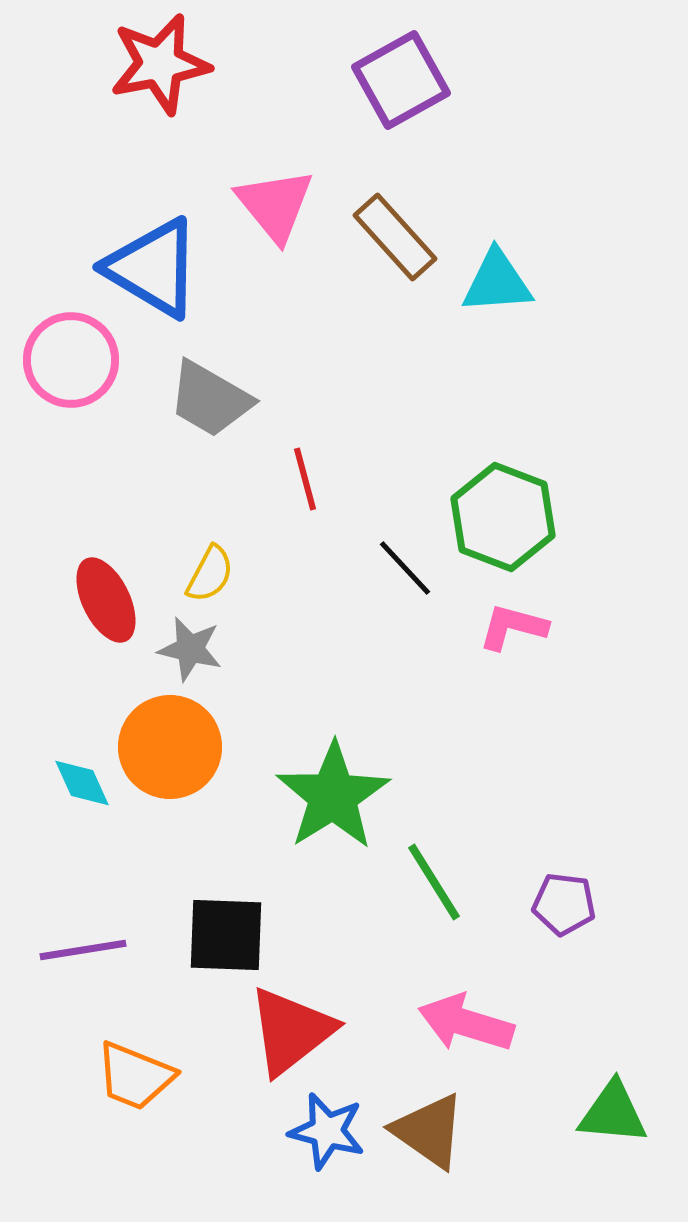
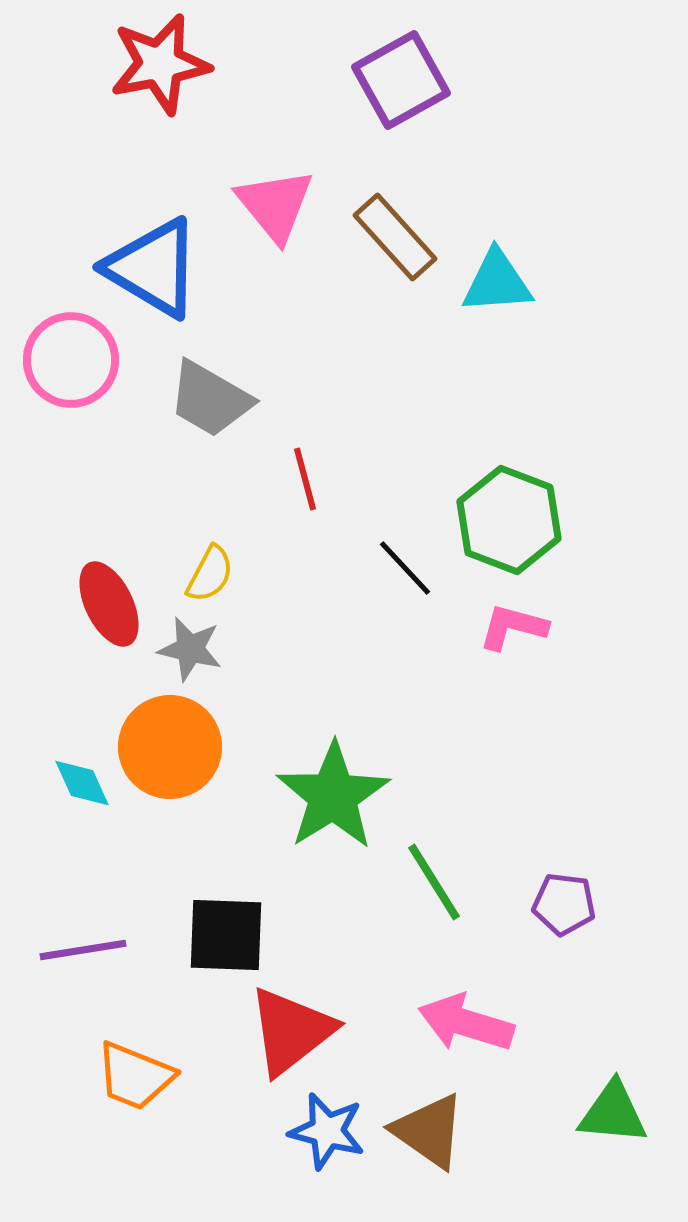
green hexagon: moved 6 px right, 3 px down
red ellipse: moved 3 px right, 4 px down
